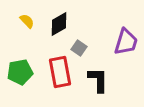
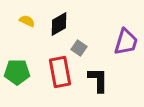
yellow semicircle: rotated 21 degrees counterclockwise
green pentagon: moved 3 px left; rotated 10 degrees clockwise
